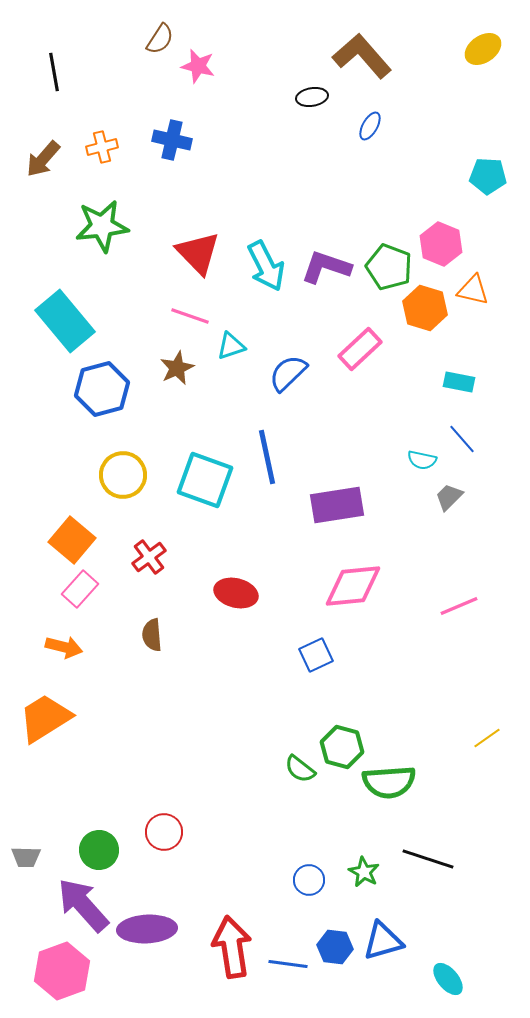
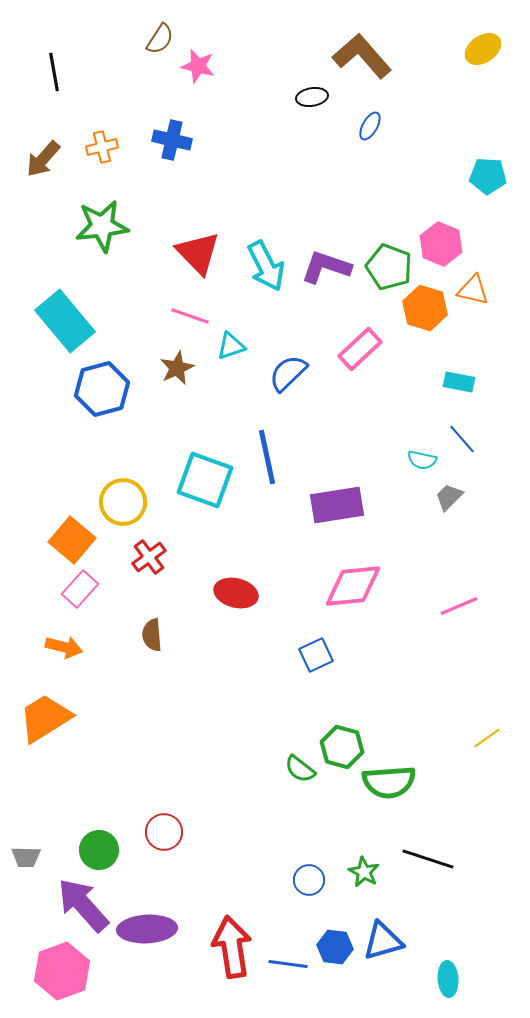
yellow circle at (123, 475): moved 27 px down
cyan ellipse at (448, 979): rotated 36 degrees clockwise
